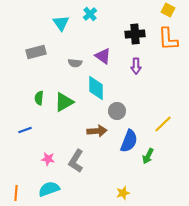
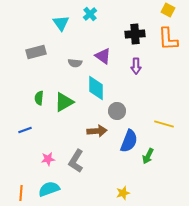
yellow line: moved 1 px right; rotated 60 degrees clockwise
pink star: rotated 16 degrees counterclockwise
orange line: moved 5 px right
